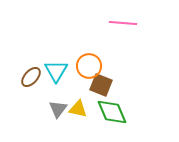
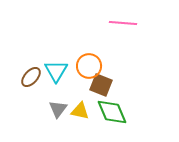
yellow triangle: moved 2 px right, 2 px down
